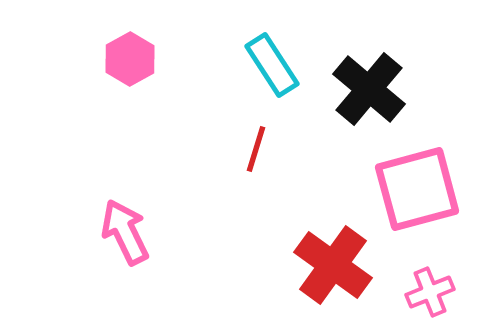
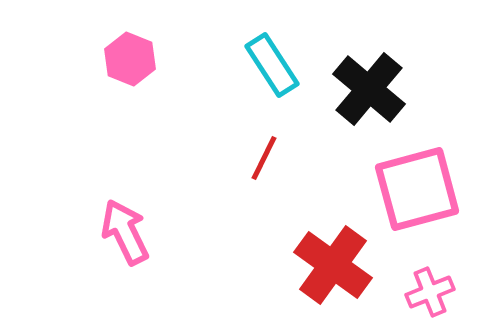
pink hexagon: rotated 9 degrees counterclockwise
red line: moved 8 px right, 9 px down; rotated 9 degrees clockwise
